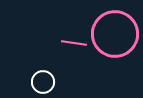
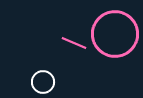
pink line: rotated 15 degrees clockwise
